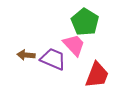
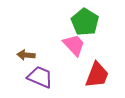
purple trapezoid: moved 13 px left, 18 px down
